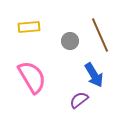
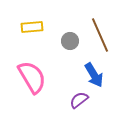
yellow rectangle: moved 3 px right
